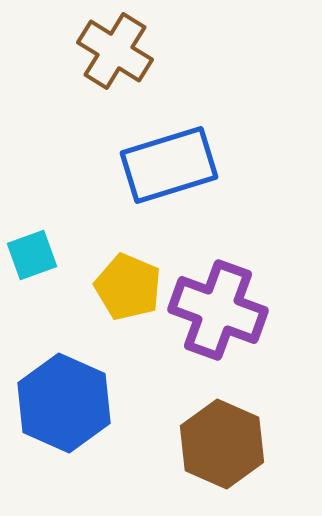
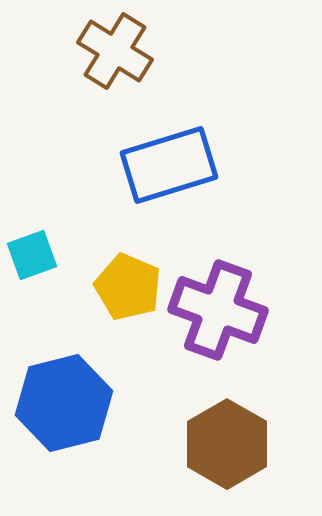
blue hexagon: rotated 22 degrees clockwise
brown hexagon: moved 5 px right; rotated 6 degrees clockwise
